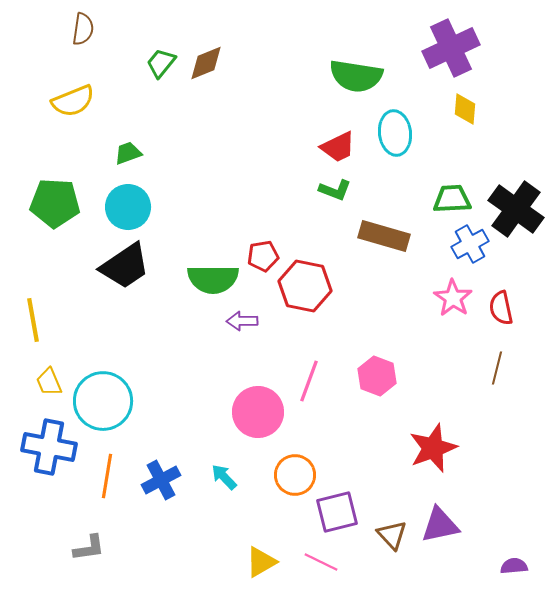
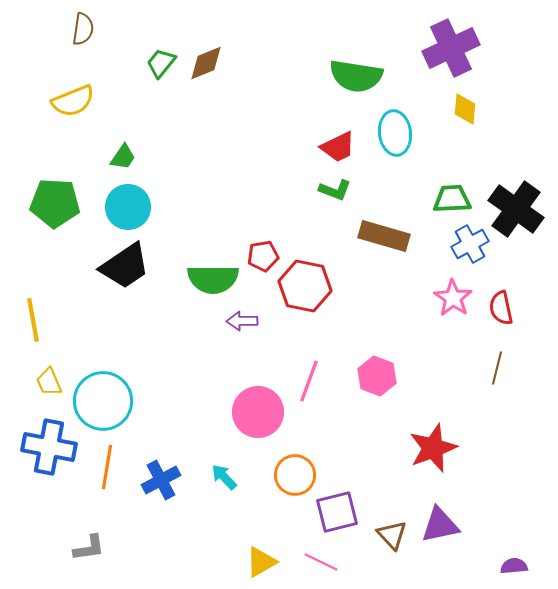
green trapezoid at (128, 153): moved 5 px left, 4 px down; rotated 144 degrees clockwise
orange line at (107, 476): moved 9 px up
